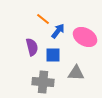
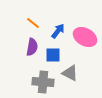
orange line: moved 10 px left, 4 px down
purple semicircle: rotated 24 degrees clockwise
gray triangle: moved 6 px left; rotated 24 degrees clockwise
